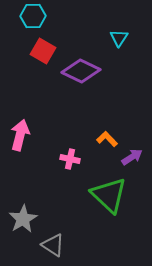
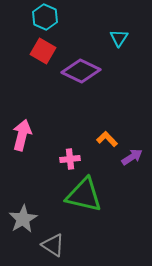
cyan hexagon: moved 12 px right, 1 px down; rotated 25 degrees clockwise
pink arrow: moved 2 px right
pink cross: rotated 18 degrees counterclockwise
green triangle: moved 25 px left; rotated 30 degrees counterclockwise
